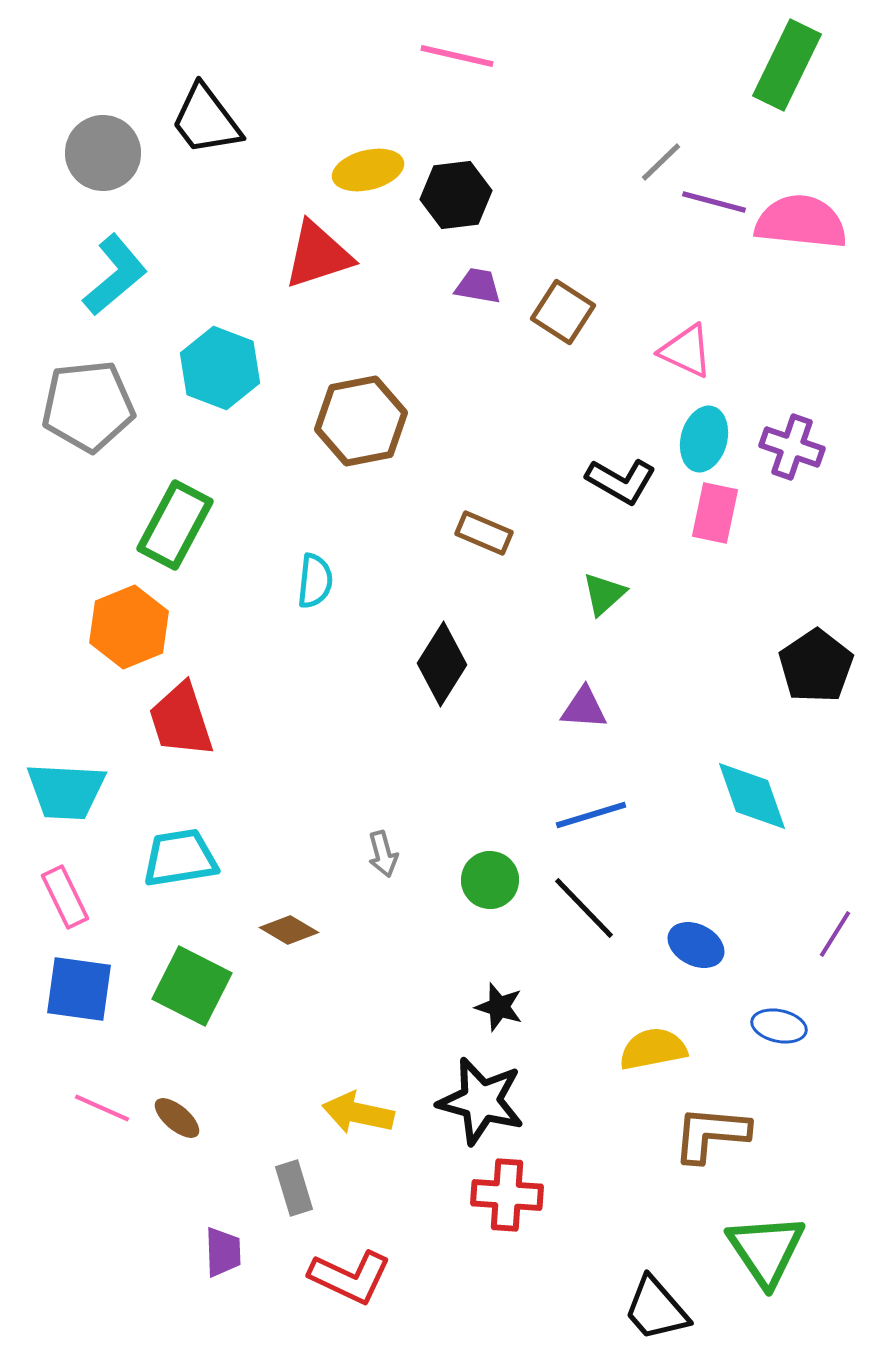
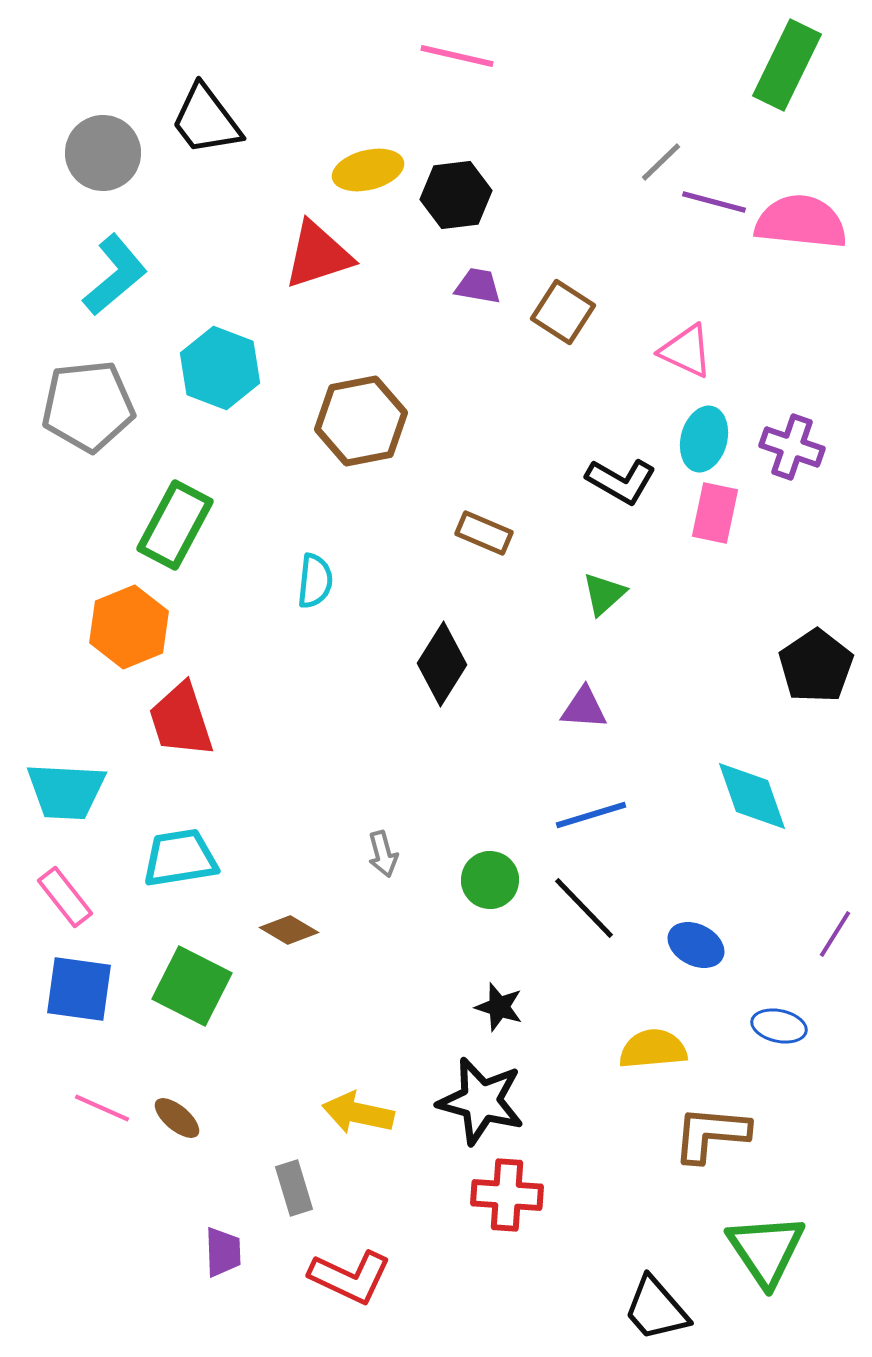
pink rectangle at (65, 897): rotated 12 degrees counterclockwise
yellow semicircle at (653, 1049): rotated 6 degrees clockwise
